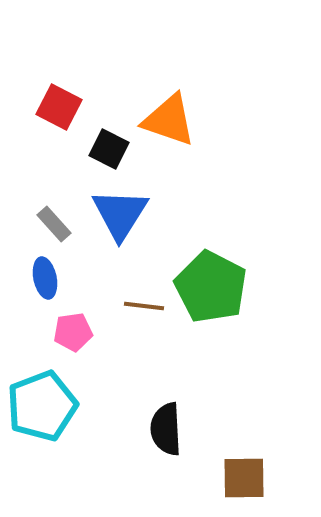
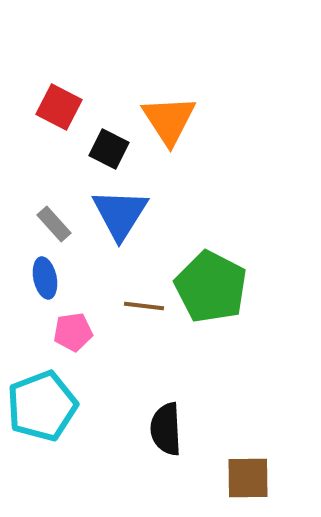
orange triangle: rotated 38 degrees clockwise
brown square: moved 4 px right
